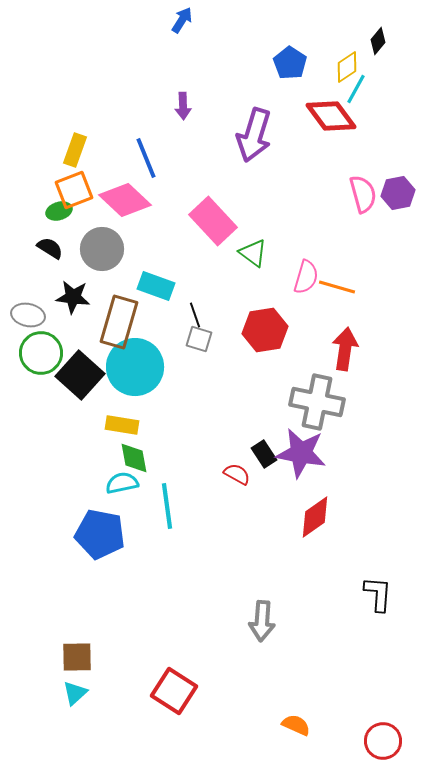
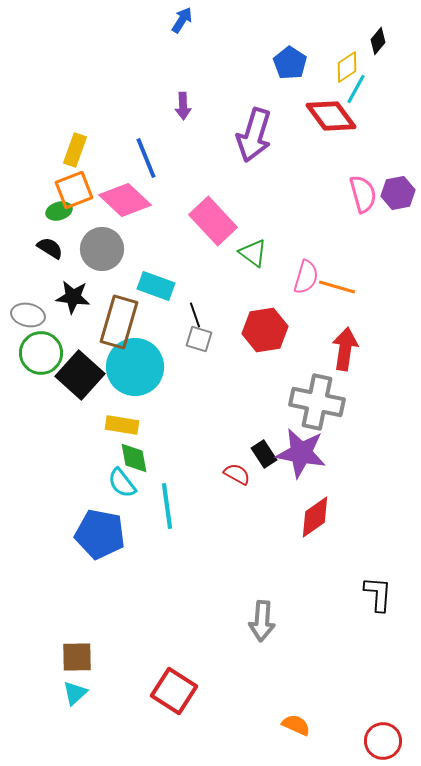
cyan semicircle at (122, 483): rotated 116 degrees counterclockwise
